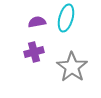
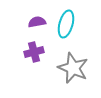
cyan ellipse: moved 6 px down
gray star: moved 1 px right, 1 px down; rotated 12 degrees counterclockwise
